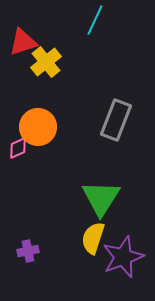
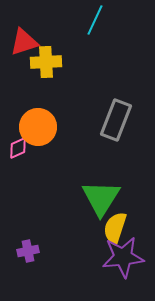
red triangle: moved 1 px right
yellow cross: rotated 36 degrees clockwise
yellow semicircle: moved 22 px right, 10 px up
purple star: rotated 15 degrees clockwise
